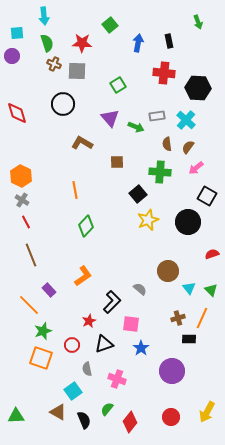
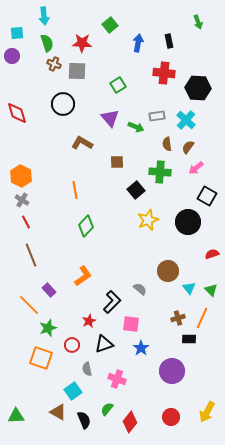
black square at (138, 194): moved 2 px left, 4 px up
green star at (43, 331): moved 5 px right, 3 px up
